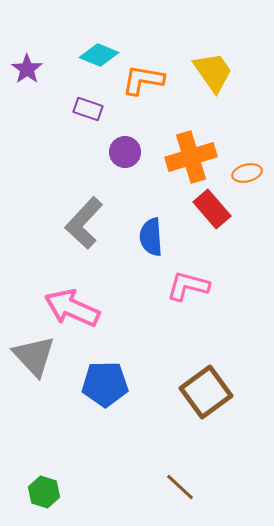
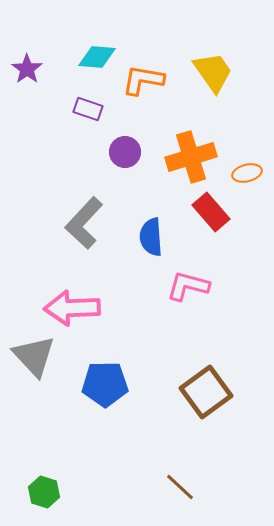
cyan diamond: moved 2 px left, 2 px down; rotated 18 degrees counterclockwise
red rectangle: moved 1 px left, 3 px down
pink arrow: rotated 26 degrees counterclockwise
